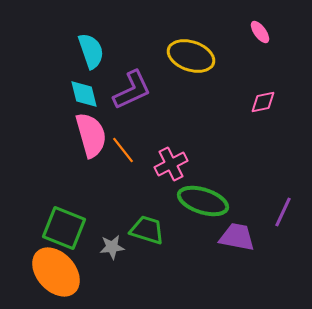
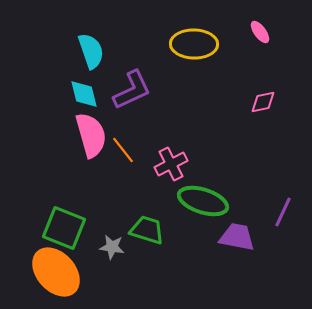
yellow ellipse: moved 3 px right, 12 px up; rotated 18 degrees counterclockwise
gray star: rotated 15 degrees clockwise
